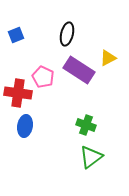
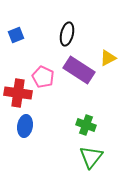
green triangle: rotated 15 degrees counterclockwise
